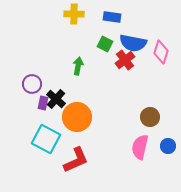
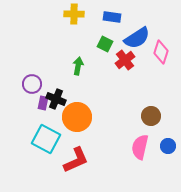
blue semicircle: moved 4 px right, 5 px up; rotated 44 degrees counterclockwise
black cross: rotated 18 degrees counterclockwise
brown circle: moved 1 px right, 1 px up
